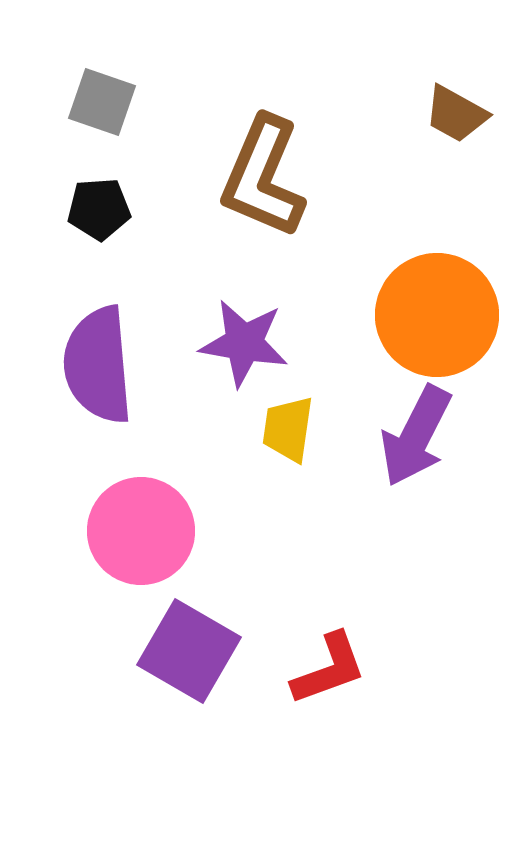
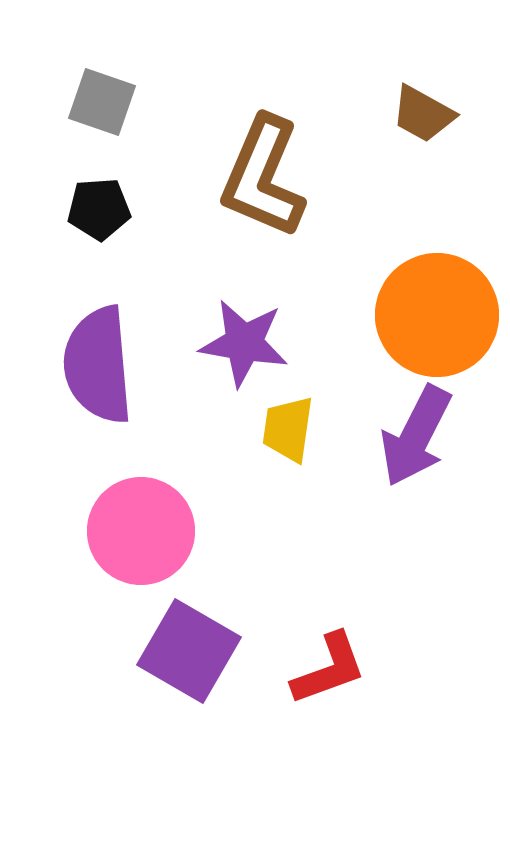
brown trapezoid: moved 33 px left
